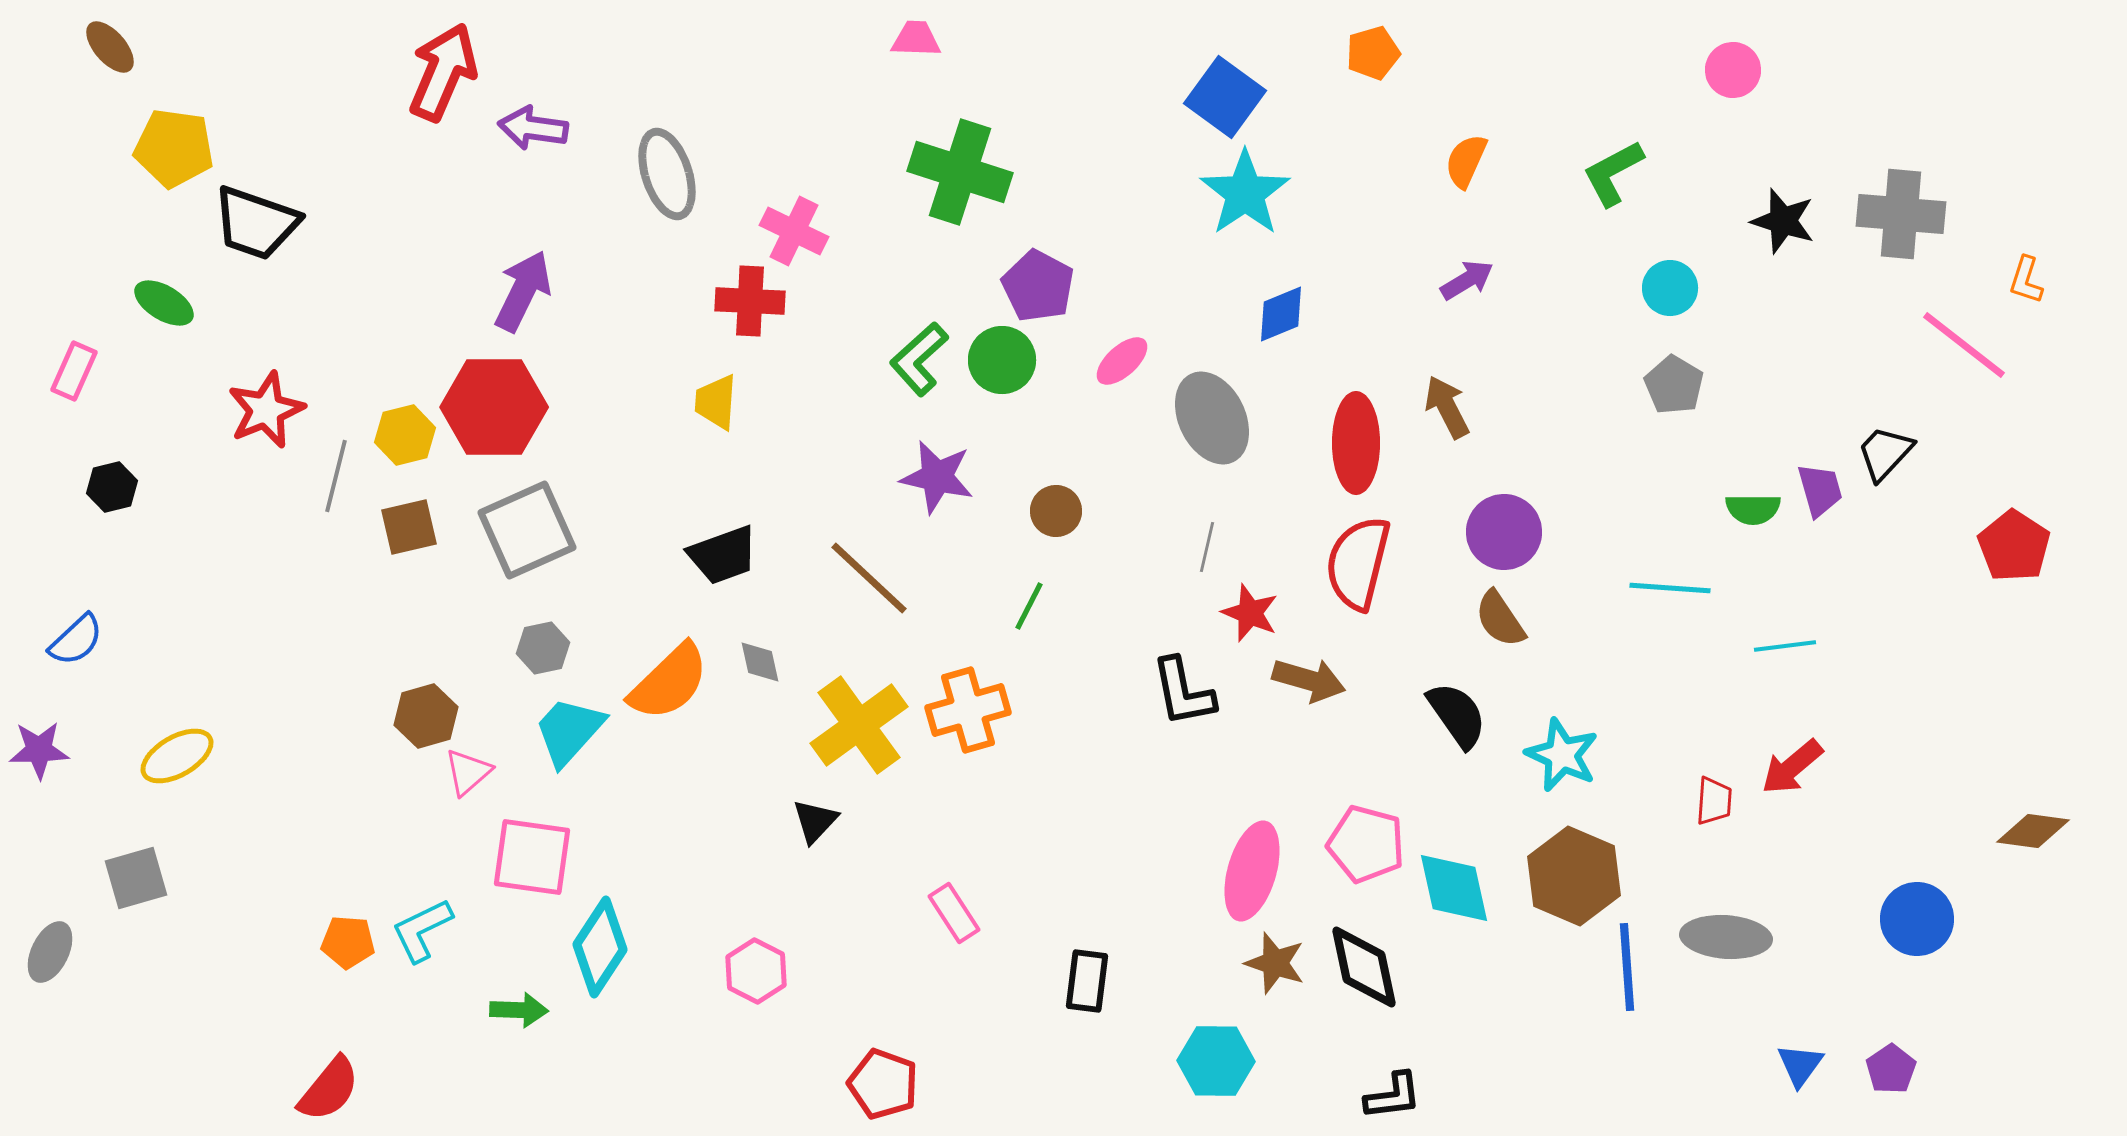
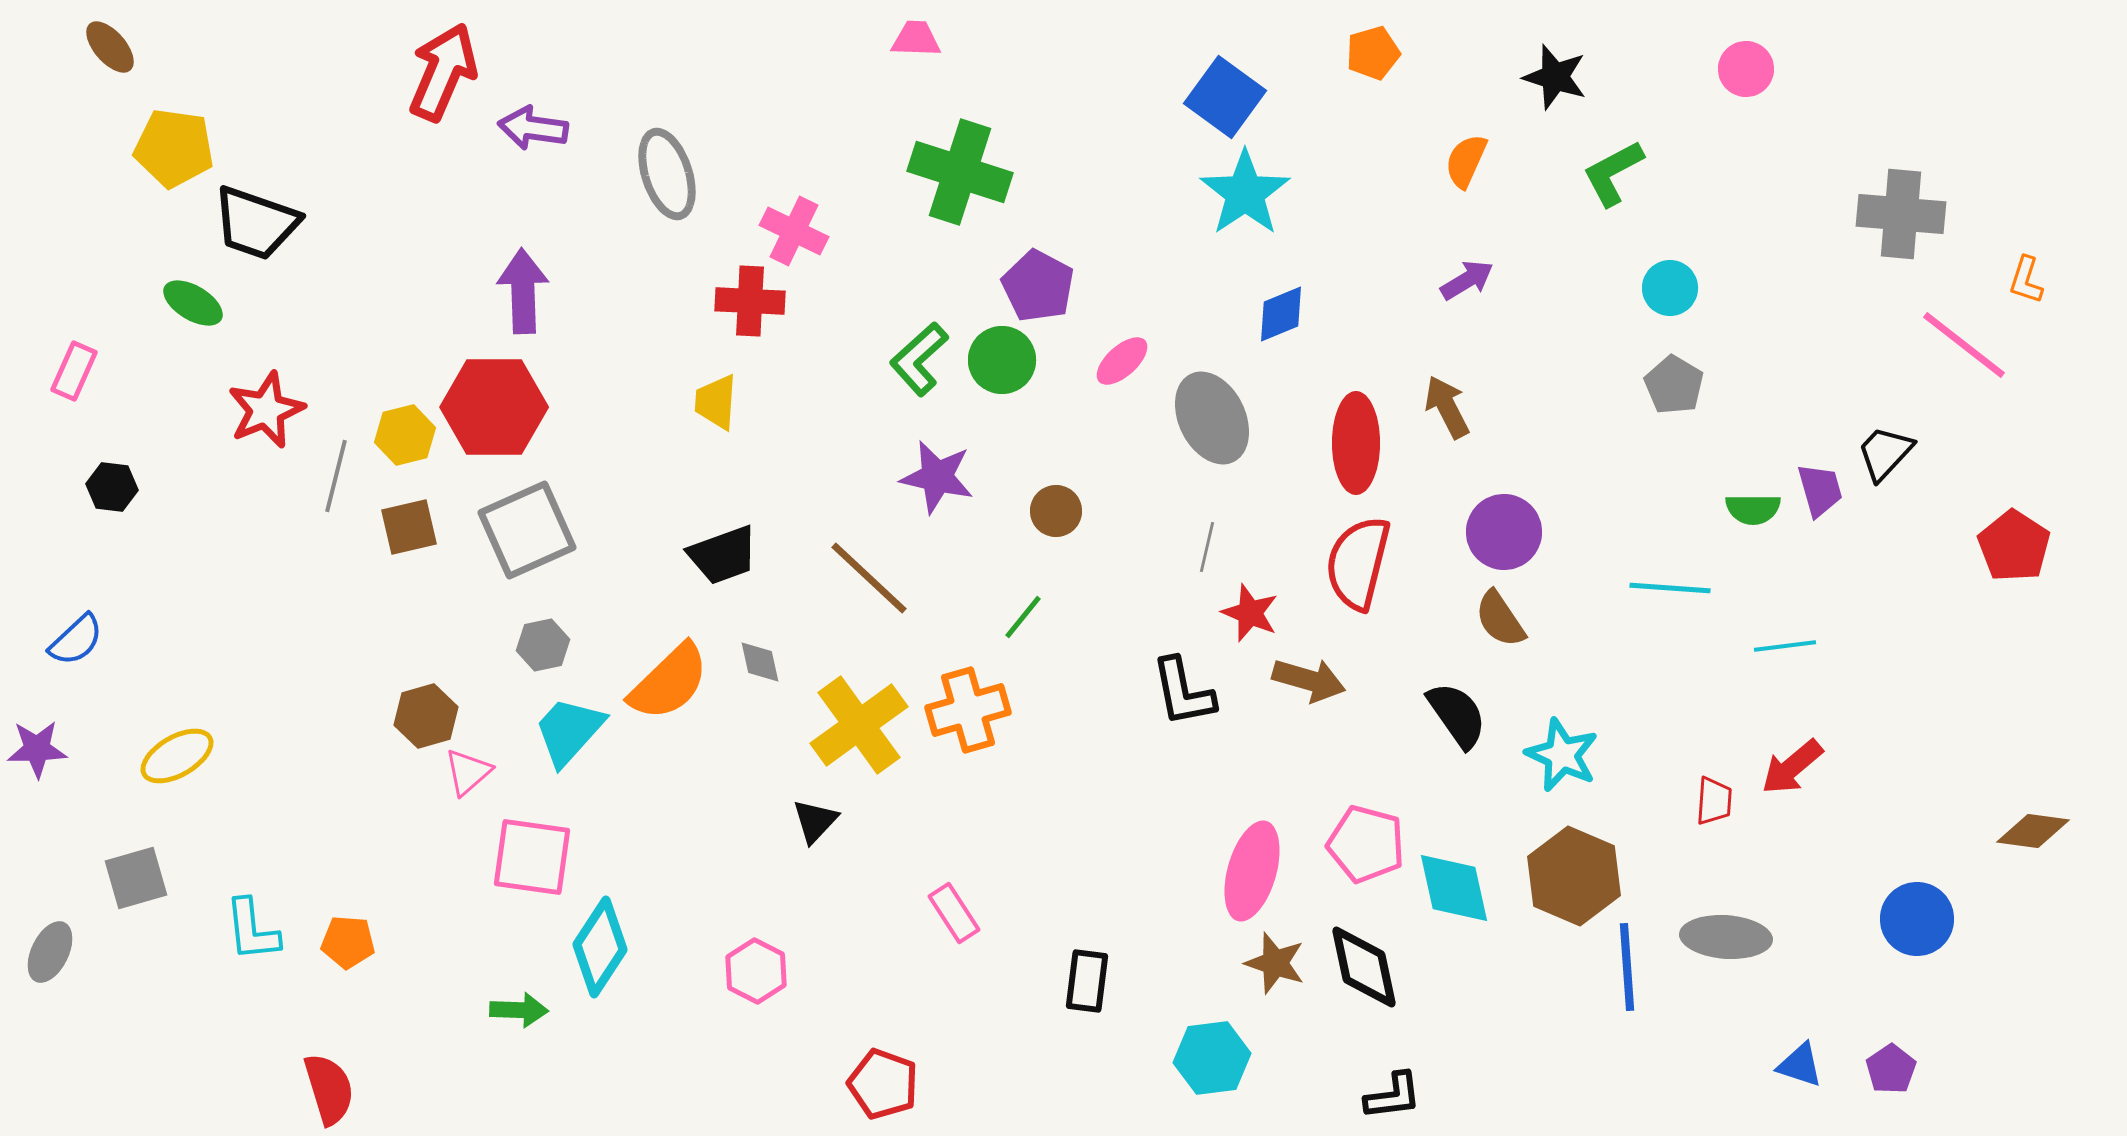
pink circle at (1733, 70): moved 13 px right, 1 px up
black star at (1783, 221): moved 228 px left, 144 px up
purple arrow at (523, 291): rotated 28 degrees counterclockwise
green ellipse at (164, 303): moved 29 px right
black hexagon at (112, 487): rotated 21 degrees clockwise
green line at (1029, 606): moved 6 px left, 11 px down; rotated 12 degrees clockwise
gray hexagon at (543, 648): moved 3 px up
purple star at (39, 750): moved 2 px left, 1 px up
cyan L-shape at (422, 930): moved 170 px left; rotated 70 degrees counterclockwise
cyan hexagon at (1216, 1061): moved 4 px left, 3 px up; rotated 8 degrees counterclockwise
blue triangle at (1800, 1065): rotated 48 degrees counterclockwise
red semicircle at (329, 1089): rotated 56 degrees counterclockwise
